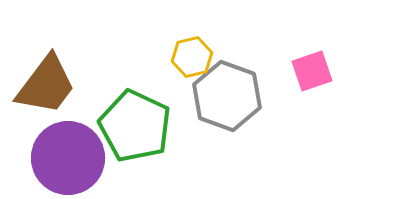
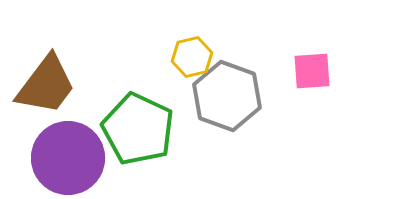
pink square: rotated 15 degrees clockwise
green pentagon: moved 3 px right, 3 px down
